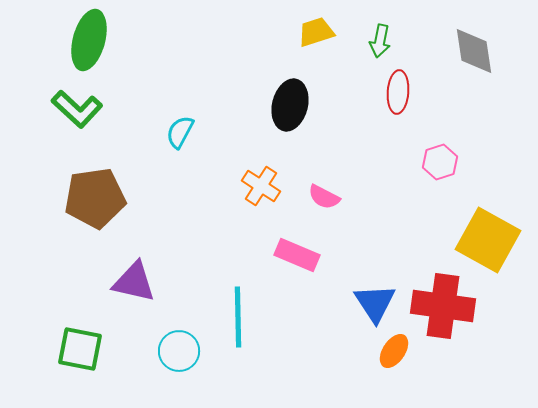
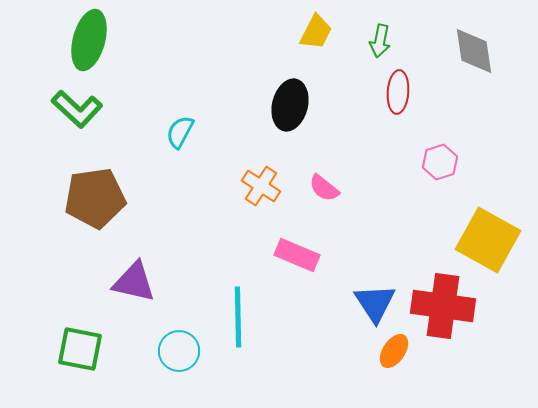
yellow trapezoid: rotated 135 degrees clockwise
pink semicircle: moved 9 px up; rotated 12 degrees clockwise
